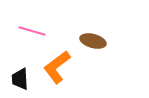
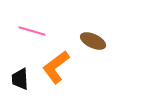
brown ellipse: rotated 10 degrees clockwise
orange L-shape: moved 1 px left
